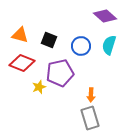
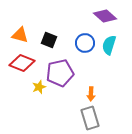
blue circle: moved 4 px right, 3 px up
orange arrow: moved 1 px up
